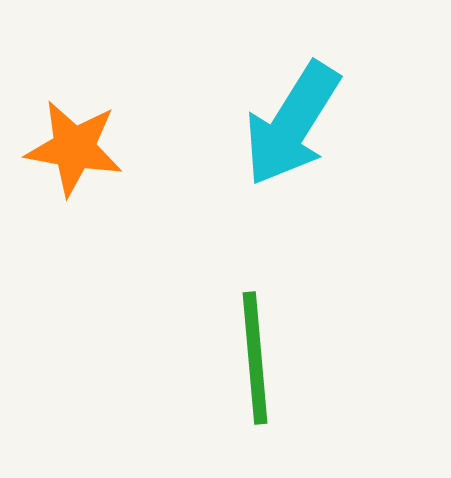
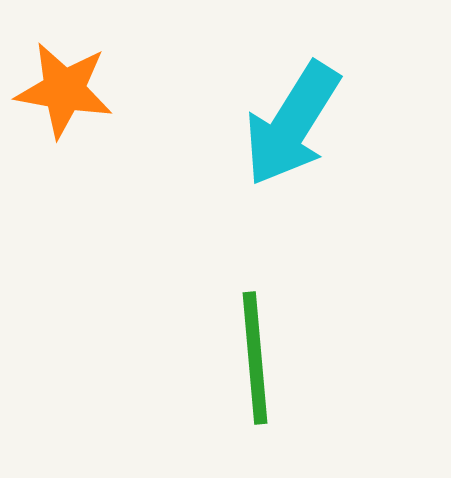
orange star: moved 10 px left, 58 px up
